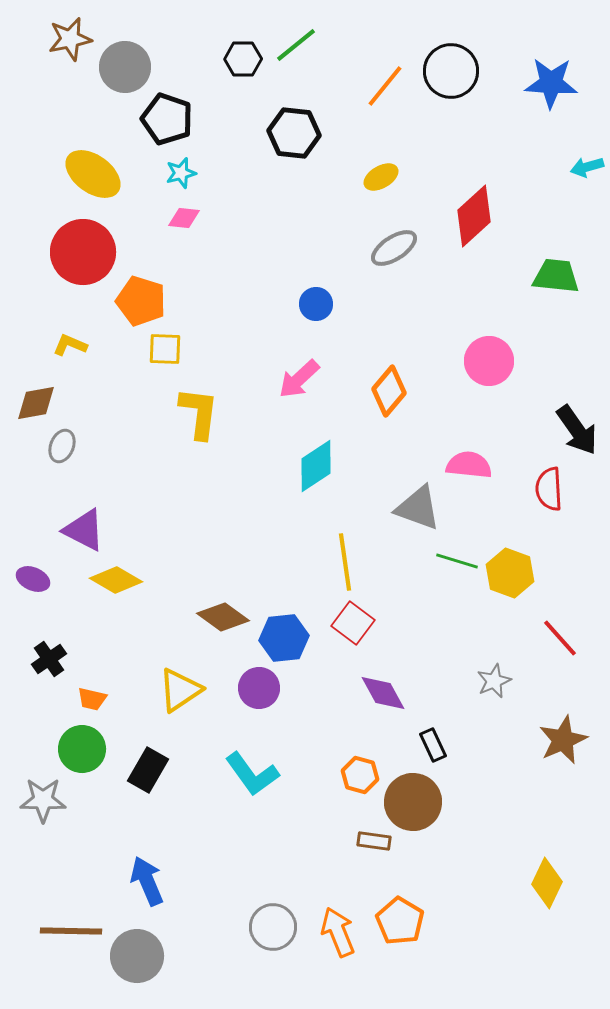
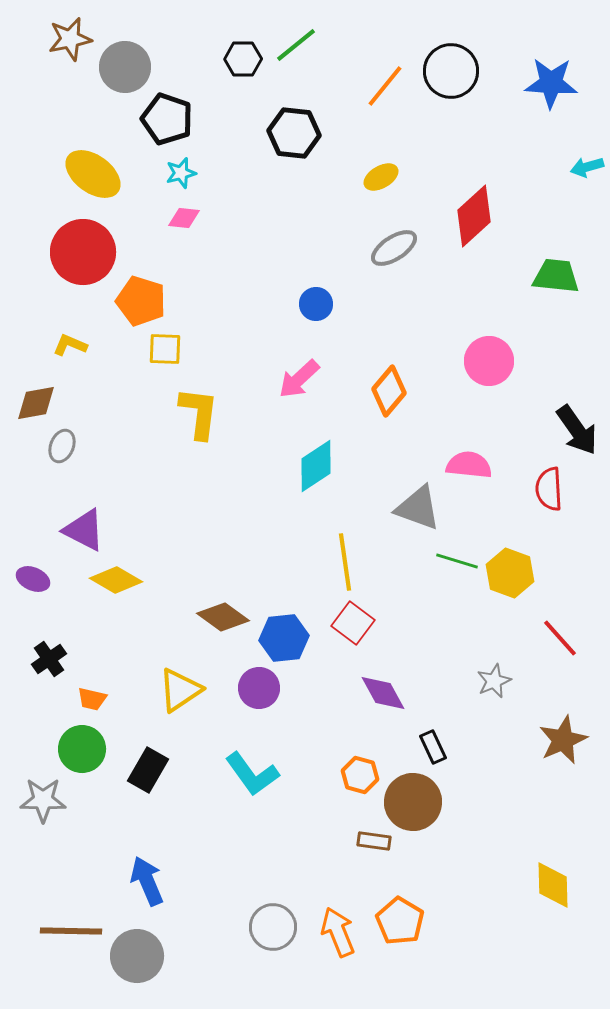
black rectangle at (433, 745): moved 2 px down
yellow diamond at (547, 883): moved 6 px right, 2 px down; rotated 27 degrees counterclockwise
